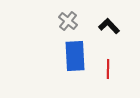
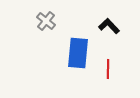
gray cross: moved 22 px left
blue rectangle: moved 3 px right, 3 px up; rotated 8 degrees clockwise
